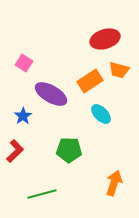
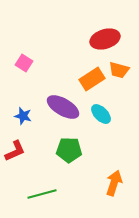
orange rectangle: moved 2 px right, 2 px up
purple ellipse: moved 12 px right, 13 px down
blue star: rotated 24 degrees counterclockwise
red L-shape: rotated 20 degrees clockwise
